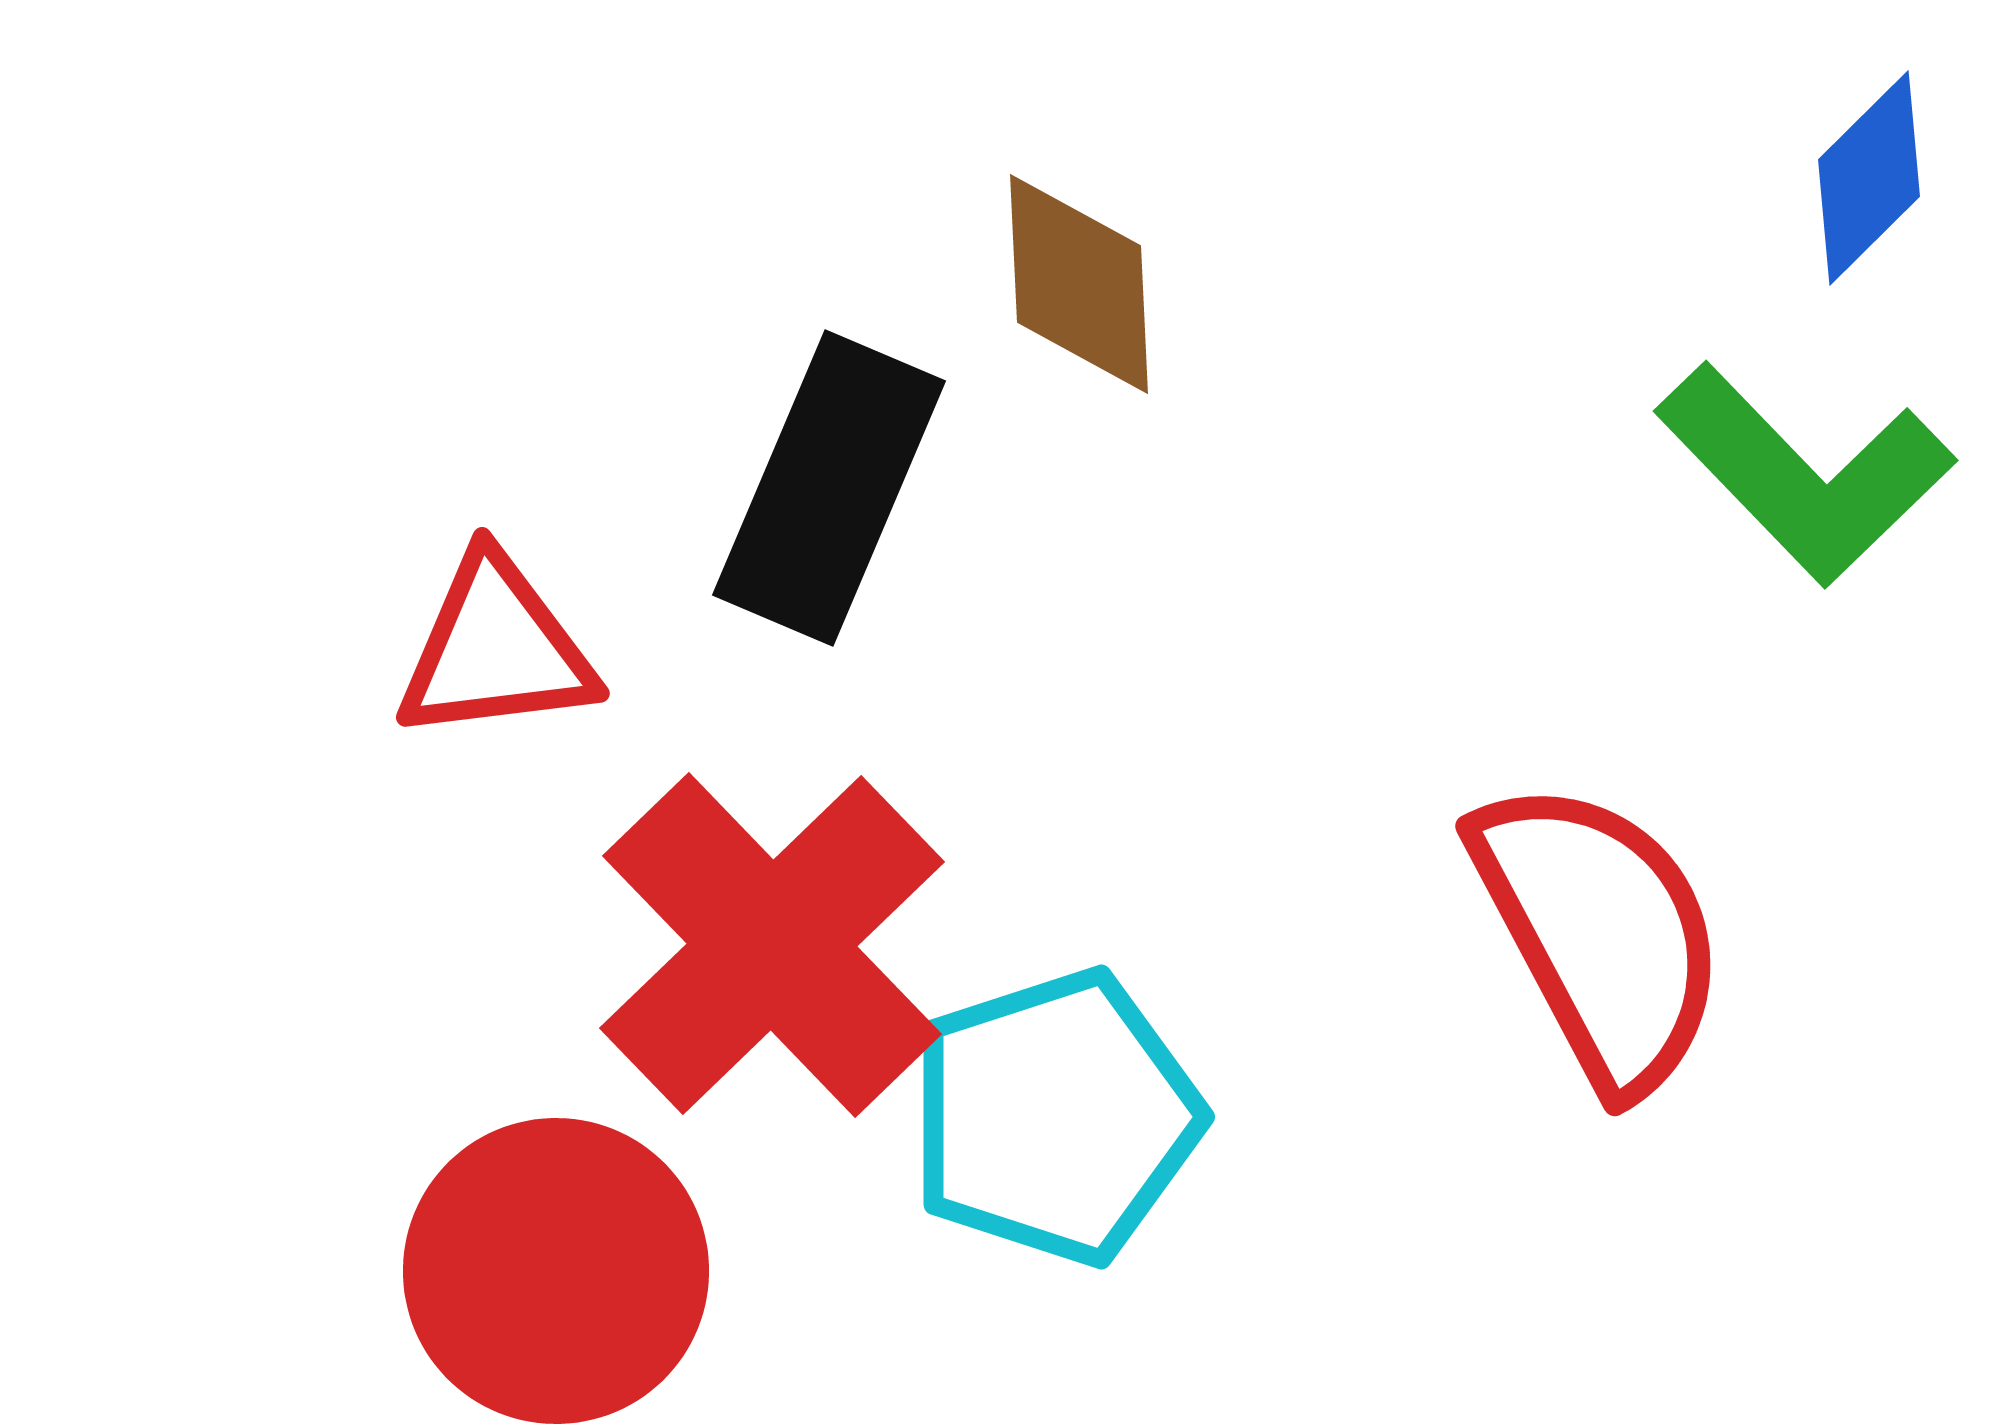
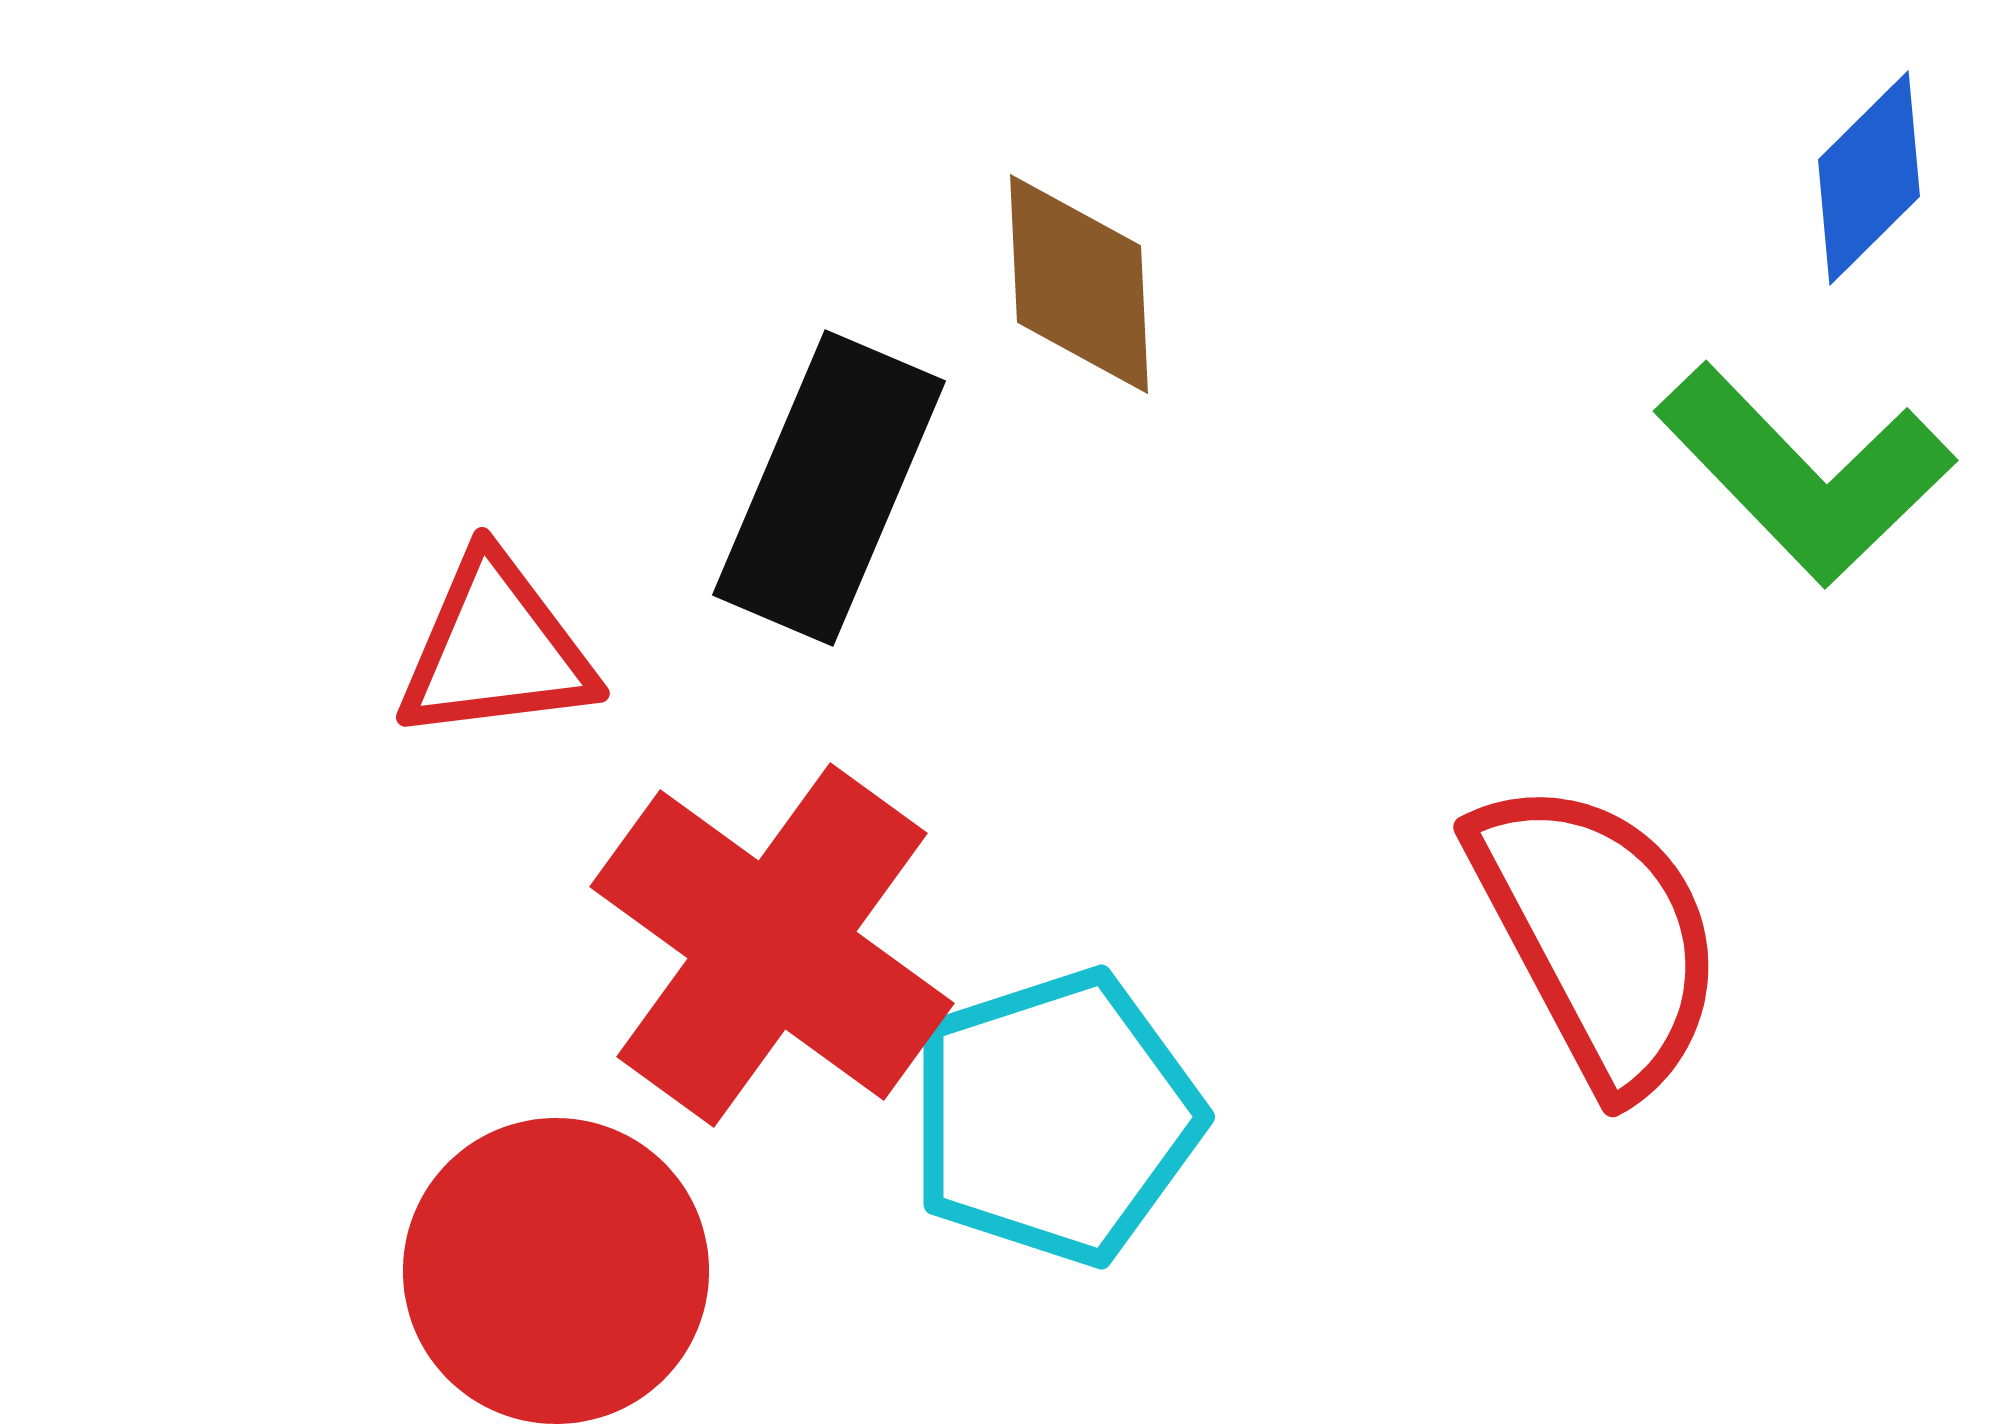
red semicircle: moved 2 px left, 1 px down
red cross: rotated 10 degrees counterclockwise
